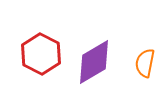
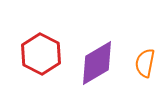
purple diamond: moved 3 px right, 1 px down
